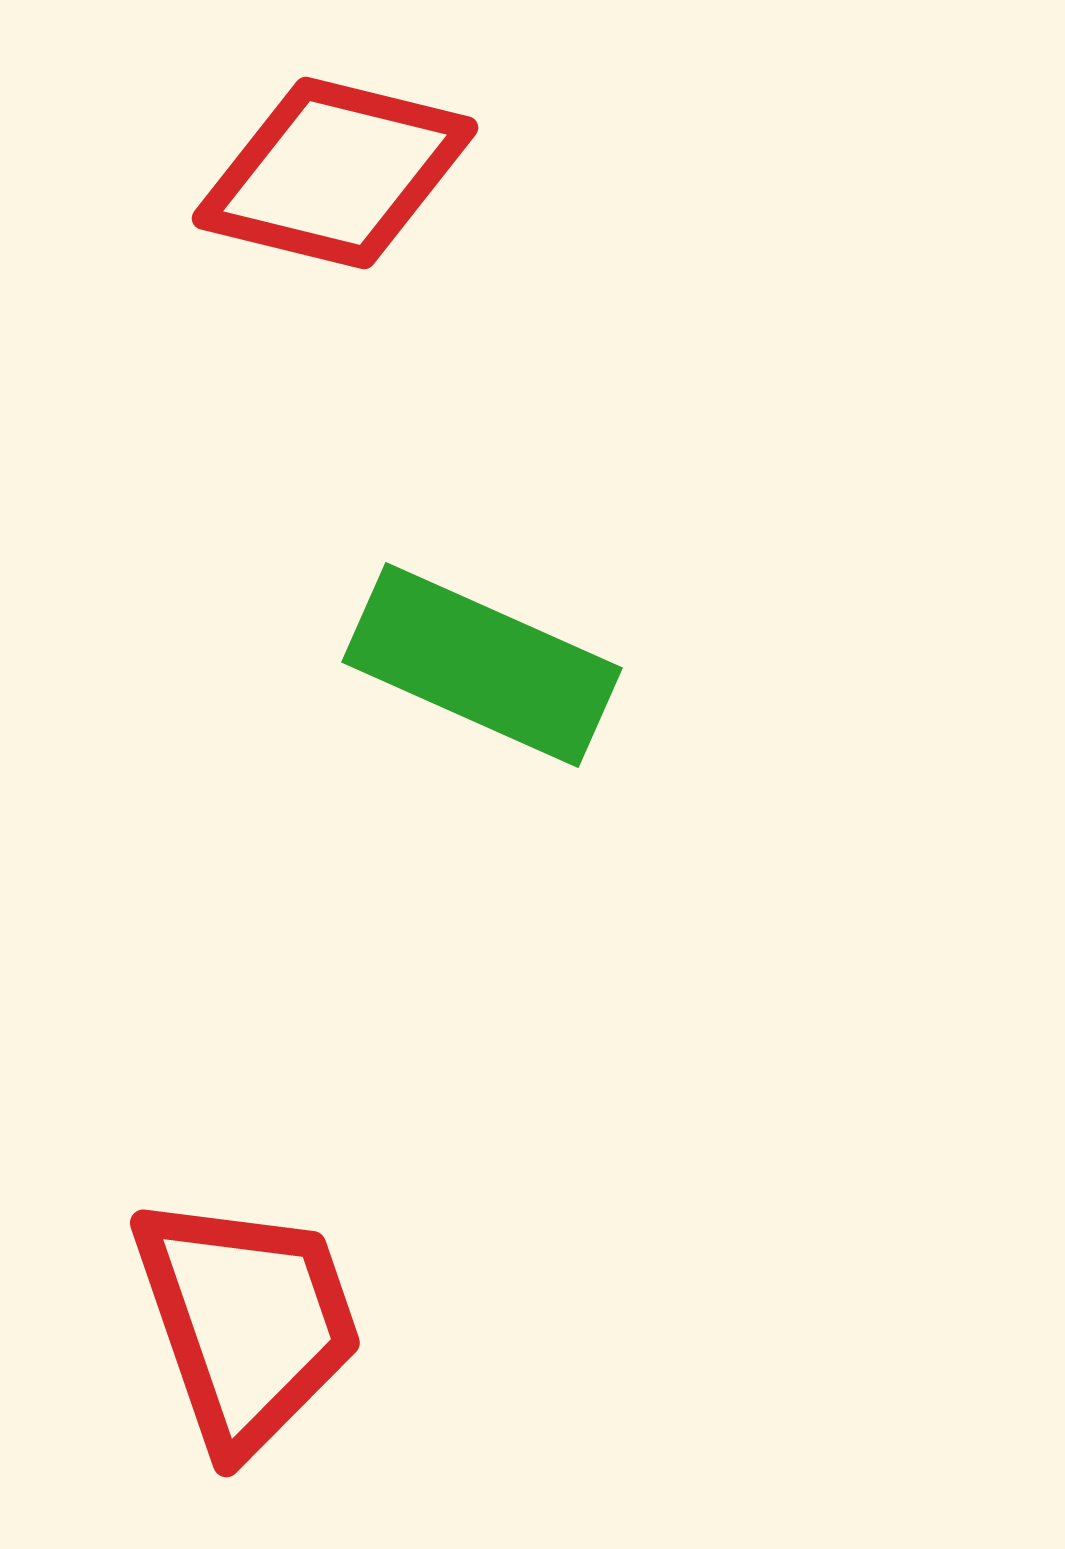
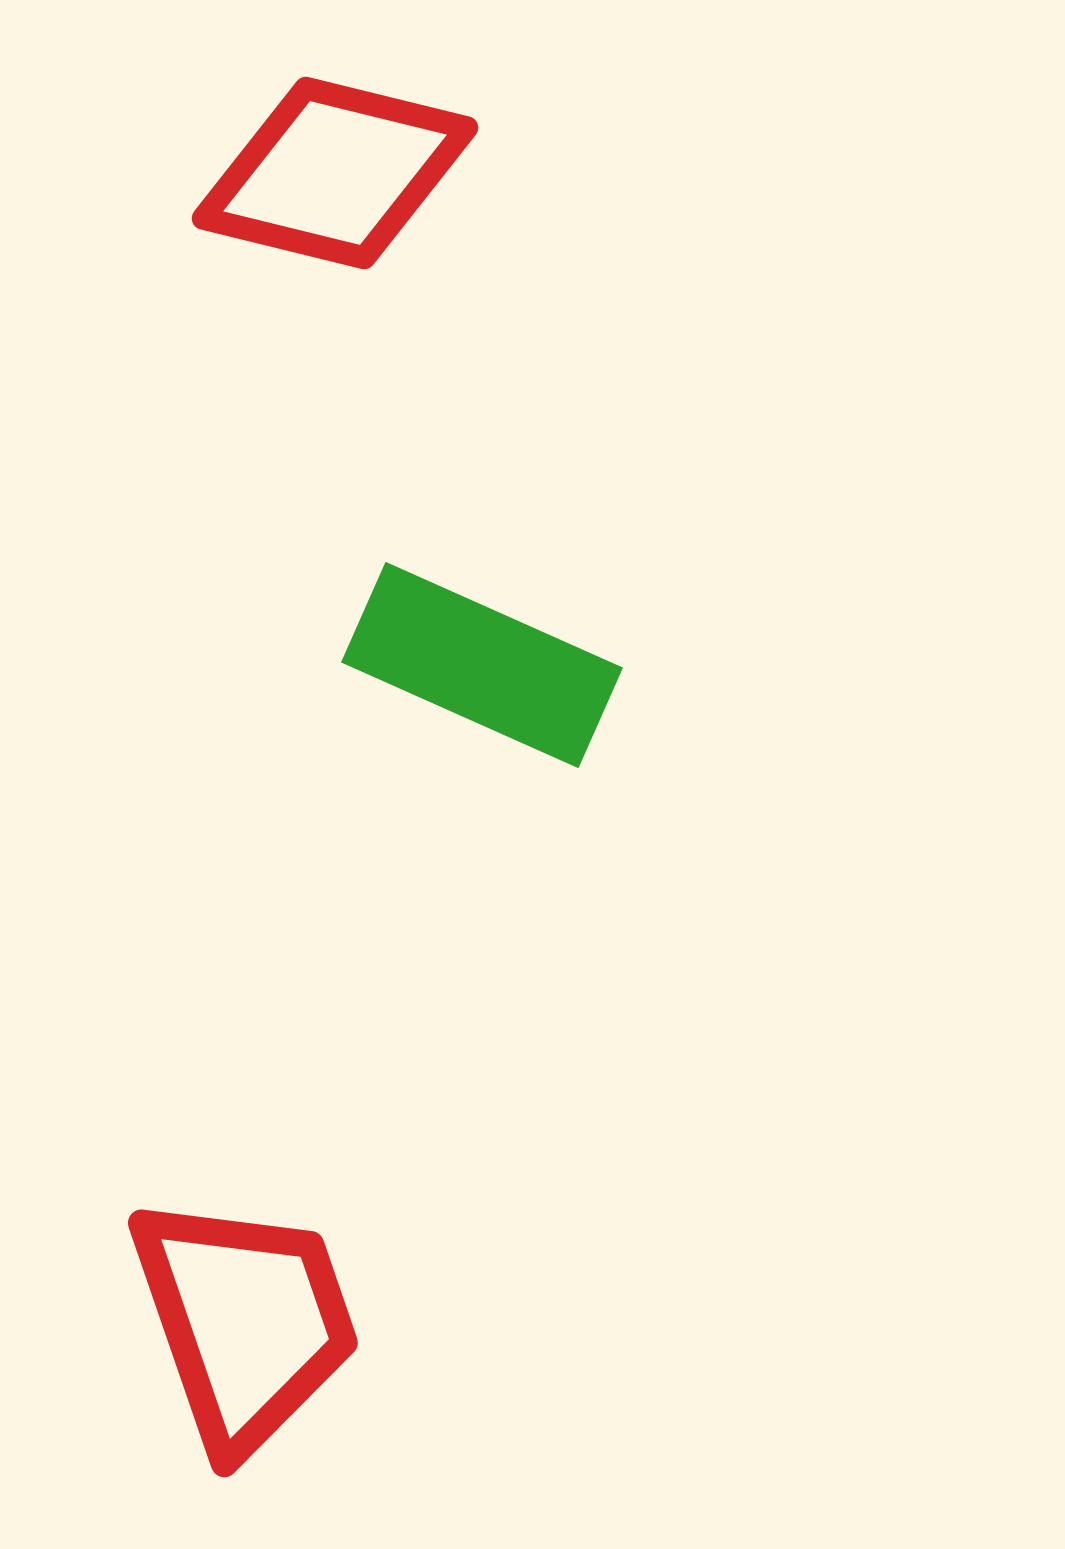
red trapezoid: moved 2 px left
